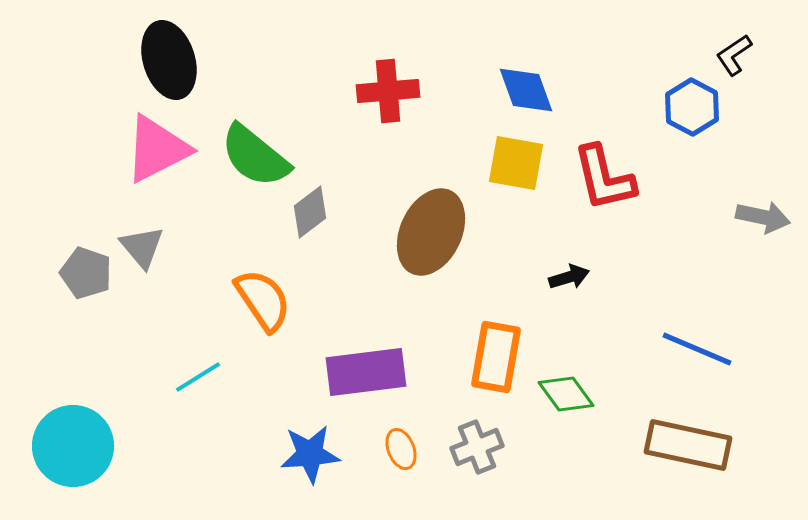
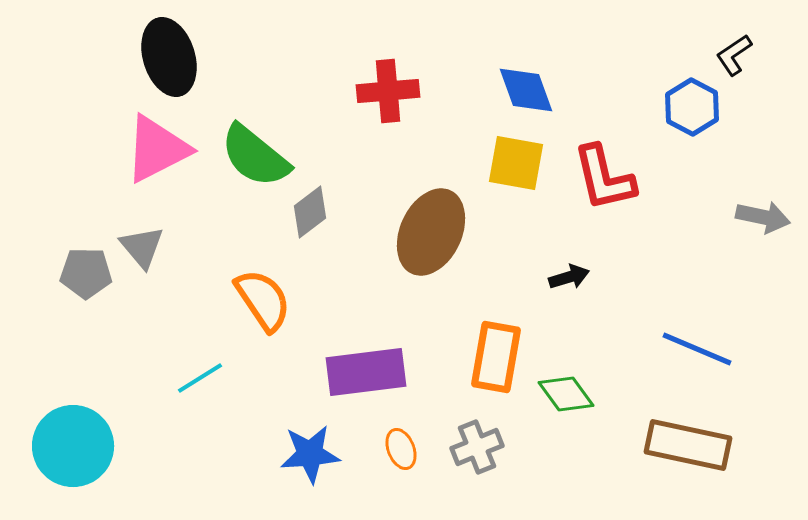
black ellipse: moved 3 px up
gray pentagon: rotated 18 degrees counterclockwise
cyan line: moved 2 px right, 1 px down
